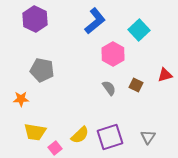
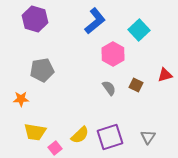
purple hexagon: rotated 10 degrees counterclockwise
gray pentagon: rotated 20 degrees counterclockwise
